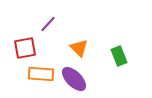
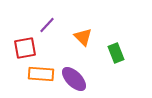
purple line: moved 1 px left, 1 px down
orange triangle: moved 4 px right, 11 px up
green rectangle: moved 3 px left, 3 px up
